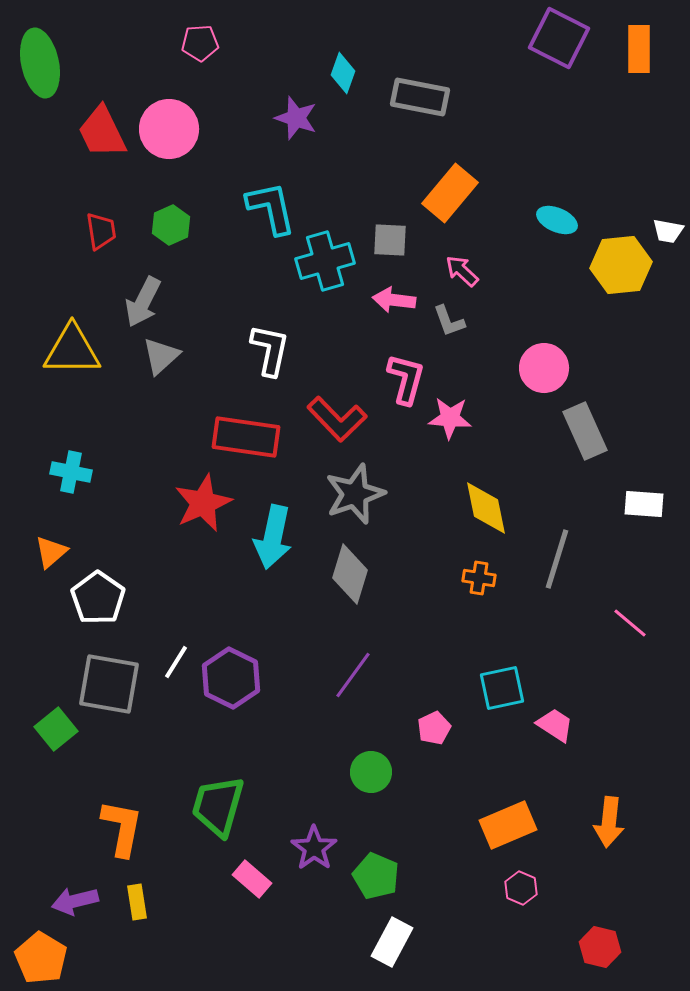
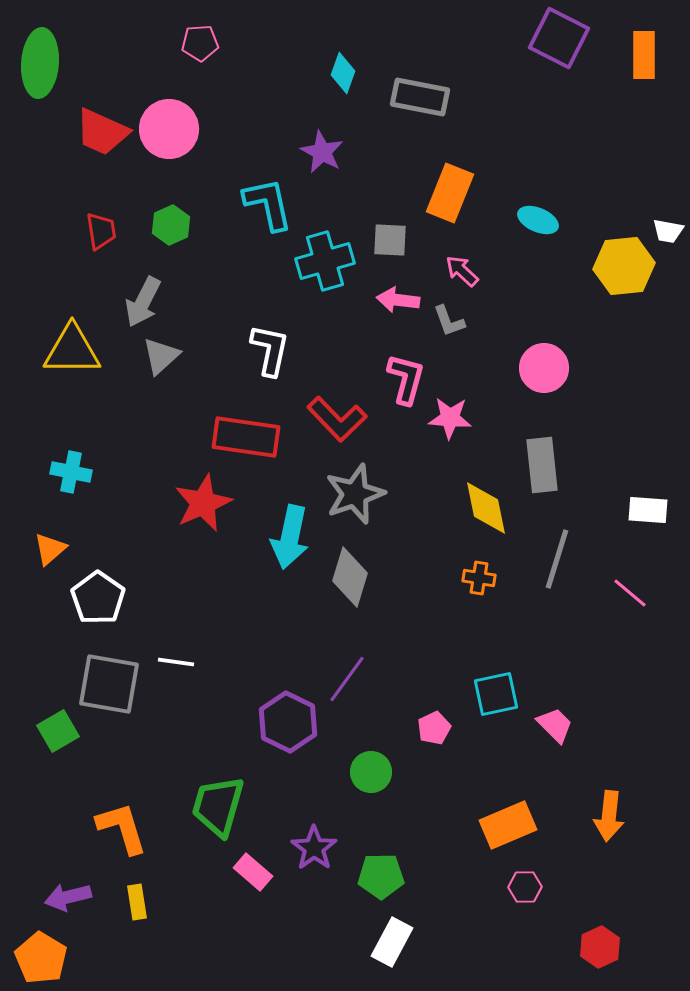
orange rectangle at (639, 49): moved 5 px right, 6 px down
green ellipse at (40, 63): rotated 16 degrees clockwise
purple star at (296, 118): moved 26 px right, 34 px down; rotated 9 degrees clockwise
red trapezoid at (102, 132): rotated 40 degrees counterclockwise
orange rectangle at (450, 193): rotated 18 degrees counterclockwise
cyan L-shape at (271, 208): moved 3 px left, 4 px up
cyan ellipse at (557, 220): moved 19 px left
yellow hexagon at (621, 265): moved 3 px right, 1 px down
pink arrow at (394, 300): moved 4 px right
gray rectangle at (585, 431): moved 43 px left, 34 px down; rotated 18 degrees clockwise
white rectangle at (644, 504): moved 4 px right, 6 px down
cyan arrow at (273, 537): moved 17 px right
orange triangle at (51, 552): moved 1 px left, 3 px up
gray diamond at (350, 574): moved 3 px down
pink line at (630, 623): moved 30 px up
white line at (176, 662): rotated 66 degrees clockwise
purple line at (353, 675): moved 6 px left, 4 px down
purple hexagon at (231, 678): moved 57 px right, 44 px down
cyan square at (502, 688): moved 6 px left, 6 px down
pink trapezoid at (555, 725): rotated 12 degrees clockwise
green square at (56, 729): moved 2 px right, 2 px down; rotated 9 degrees clockwise
orange arrow at (609, 822): moved 6 px up
orange L-shape at (122, 828): rotated 28 degrees counterclockwise
green pentagon at (376, 876): moved 5 px right; rotated 24 degrees counterclockwise
pink rectangle at (252, 879): moved 1 px right, 7 px up
pink hexagon at (521, 888): moved 4 px right, 1 px up; rotated 24 degrees counterclockwise
purple arrow at (75, 901): moved 7 px left, 4 px up
red hexagon at (600, 947): rotated 21 degrees clockwise
